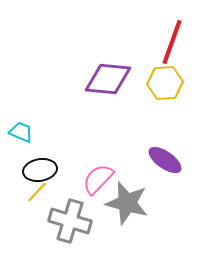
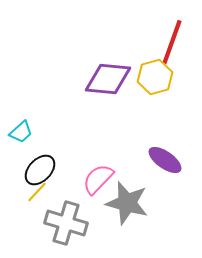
yellow hexagon: moved 10 px left, 6 px up; rotated 12 degrees counterclockwise
cyan trapezoid: rotated 115 degrees clockwise
black ellipse: rotated 36 degrees counterclockwise
gray cross: moved 4 px left, 2 px down
